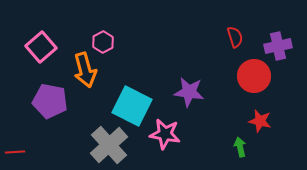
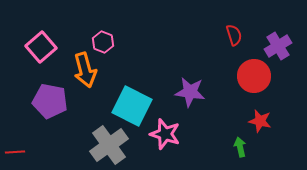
red semicircle: moved 1 px left, 2 px up
pink hexagon: rotated 10 degrees counterclockwise
purple cross: rotated 20 degrees counterclockwise
purple star: moved 1 px right
pink star: rotated 8 degrees clockwise
gray cross: rotated 6 degrees clockwise
